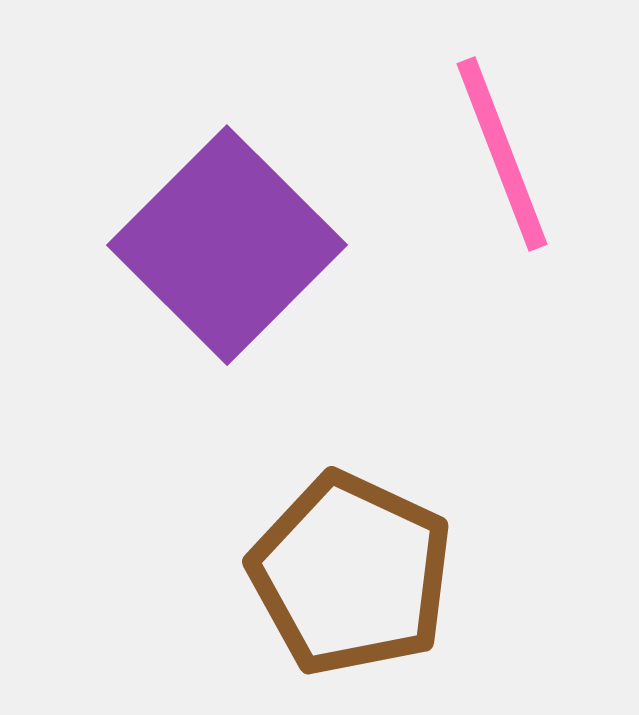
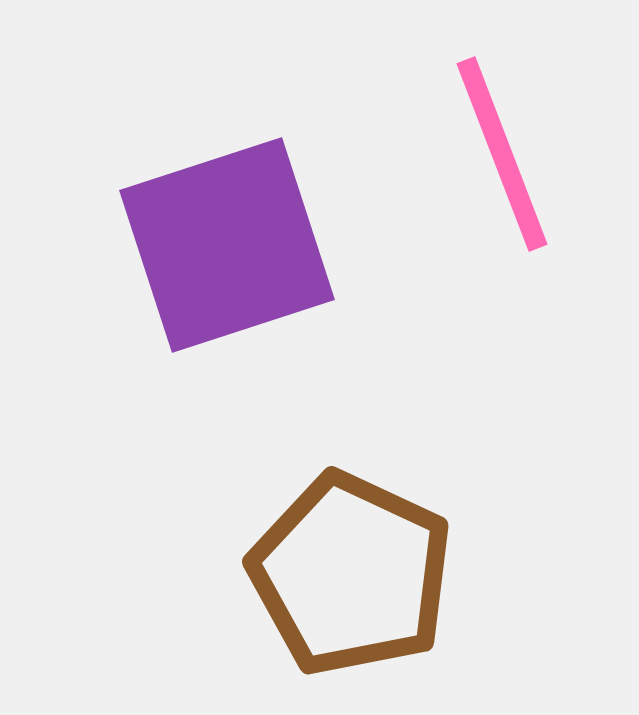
purple square: rotated 27 degrees clockwise
